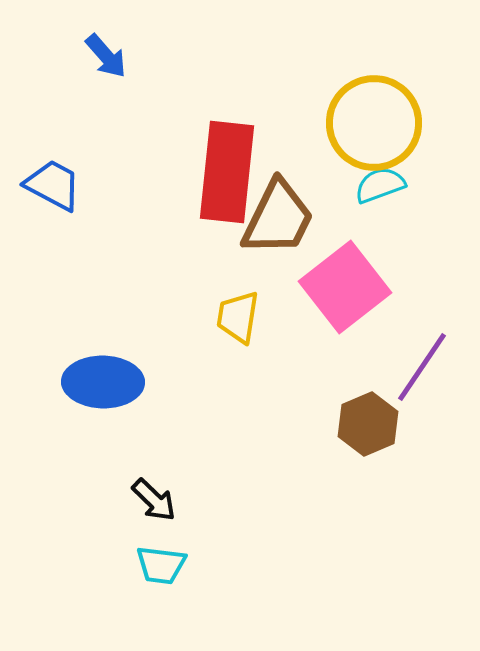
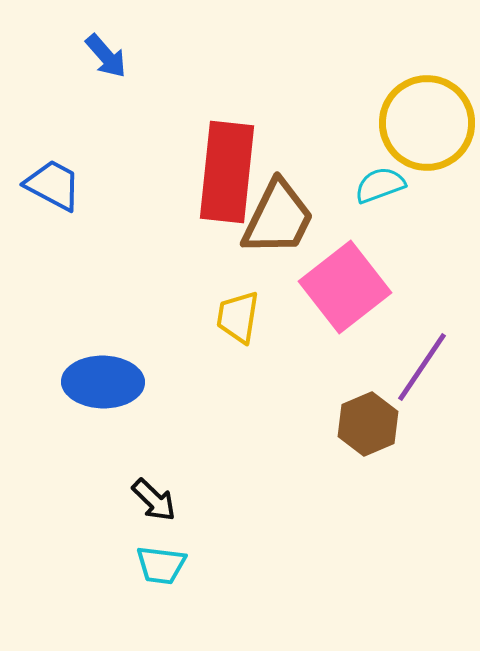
yellow circle: moved 53 px right
